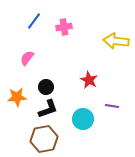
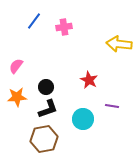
yellow arrow: moved 3 px right, 3 px down
pink semicircle: moved 11 px left, 8 px down
